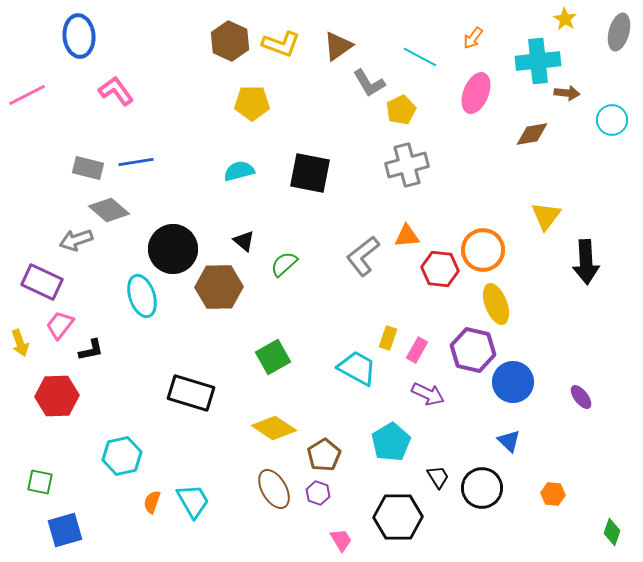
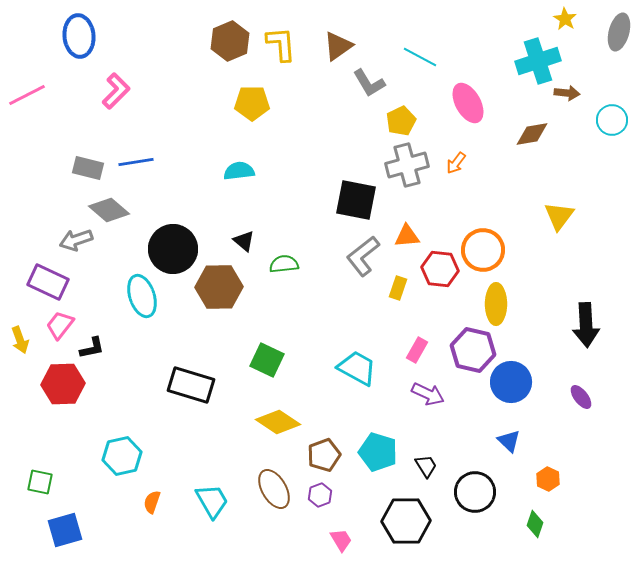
orange arrow at (473, 38): moved 17 px left, 125 px down
brown hexagon at (230, 41): rotated 12 degrees clockwise
yellow L-shape at (281, 44): rotated 114 degrees counterclockwise
cyan cross at (538, 61): rotated 12 degrees counterclockwise
pink L-shape at (116, 91): rotated 81 degrees clockwise
pink ellipse at (476, 93): moved 8 px left, 10 px down; rotated 51 degrees counterclockwise
yellow pentagon at (401, 110): moved 11 px down
cyan semicircle at (239, 171): rotated 8 degrees clockwise
black square at (310, 173): moved 46 px right, 27 px down
yellow triangle at (546, 216): moved 13 px right
black arrow at (586, 262): moved 63 px down
green semicircle at (284, 264): rotated 36 degrees clockwise
purple rectangle at (42, 282): moved 6 px right
yellow ellipse at (496, 304): rotated 21 degrees clockwise
yellow rectangle at (388, 338): moved 10 px right, 50 px up
yellow arrow at (20, 343): moved 3 px up
black L-shape at (91, 350): moved 1 px right, 2 px up
green square at (273, 357): moved 6 px left, 3 px down; rotated 36 degrees counterclockwise
blue circle at (513, 382): moved 2 px left
black rectangle at (191, 393): moved 8 px up
red hexagon at (57, 396): moved 6 px right, 12 px up
yellow diamond at (274, 428): moved 4 px right, 6 px up
cyan pentagon at (391, 442): moved 13 px left, 10 px down; rotated 24 degrees counterclockwise
brown pentagon at (324, 455): rotated 12 degrees clockwise
black trapezoid at (438, 477): moved 12 px left, 11 px up
black circle at (482, 488): moved 7 px left, 4 px down
purple hexagon at (318, 493): moved 2 px right, 2 px down; rotated 20 degrees clockwise
orange hexagon at (553, 494): moved 5 px left, 15 px up; rotated 20 degrees clockwise
cyan trapezoid at (193, 501): moved 19 px right
black hexagon at (398, 517): moved 8 px right, 4 px down
green diamond at (612, 532): moved 77 px left, 8 px up
